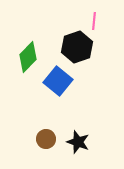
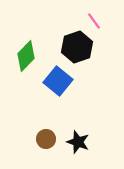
pink line: rotated 42 degrees counterclockwise
green diamond: moved 2 px left, 1 px up
